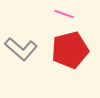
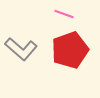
red pentagon: rotated 6 degrees counterclockwise
